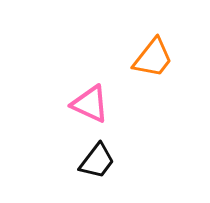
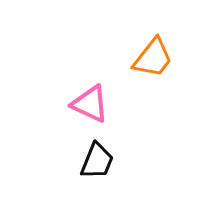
black trapezoid: rotated 15 degrees counterclockwise
